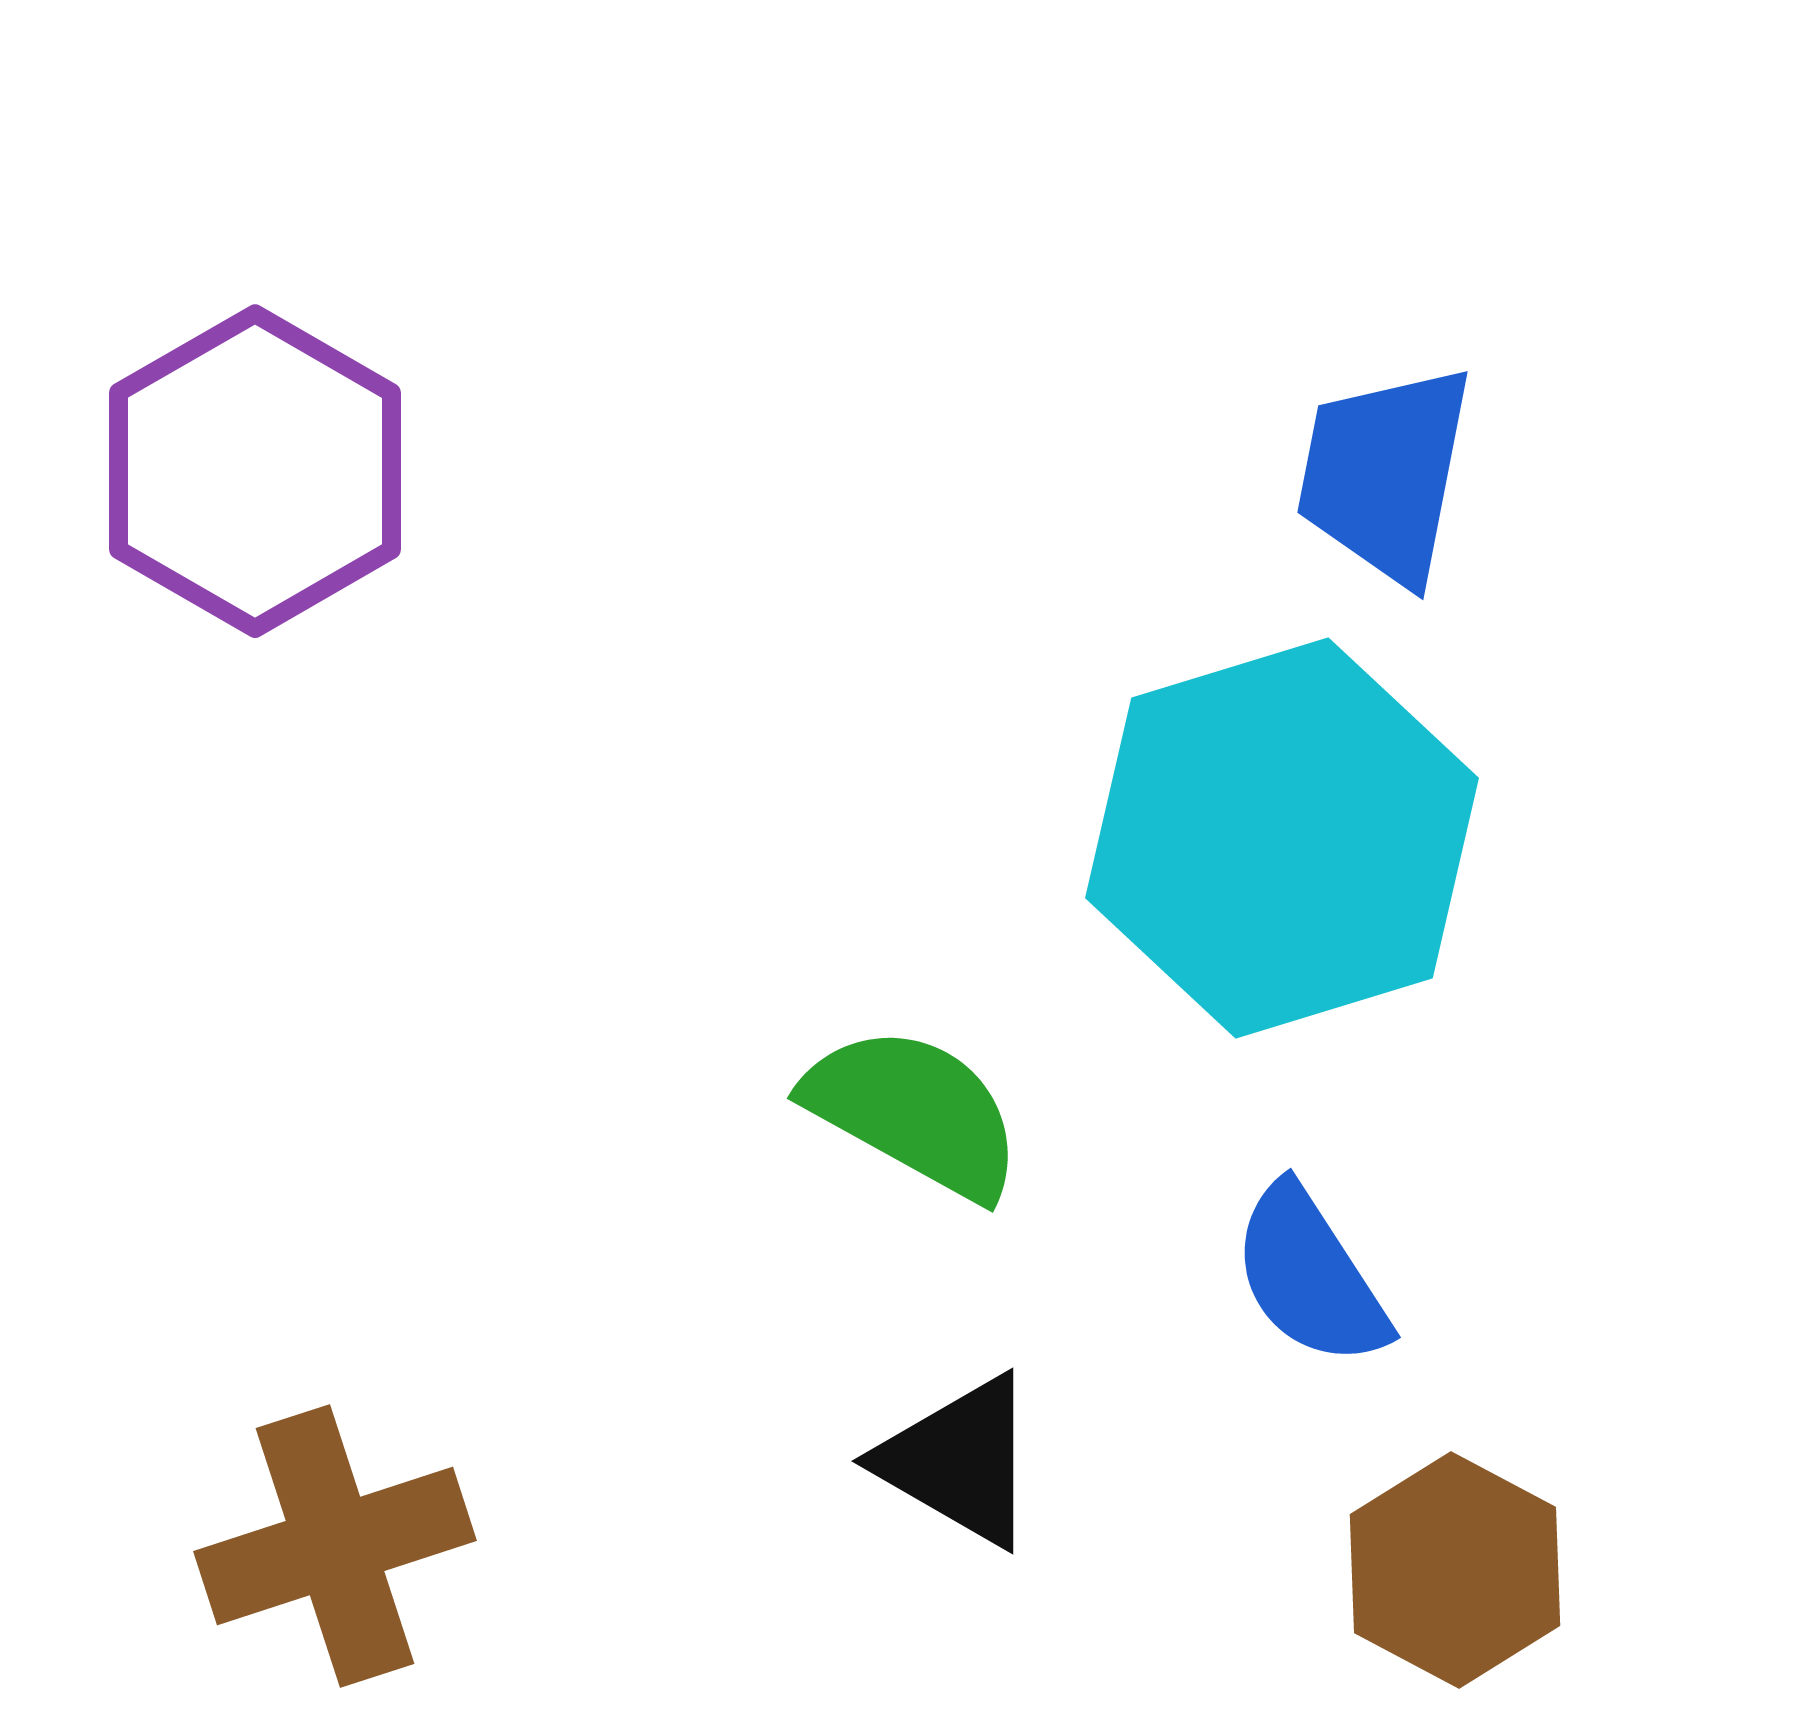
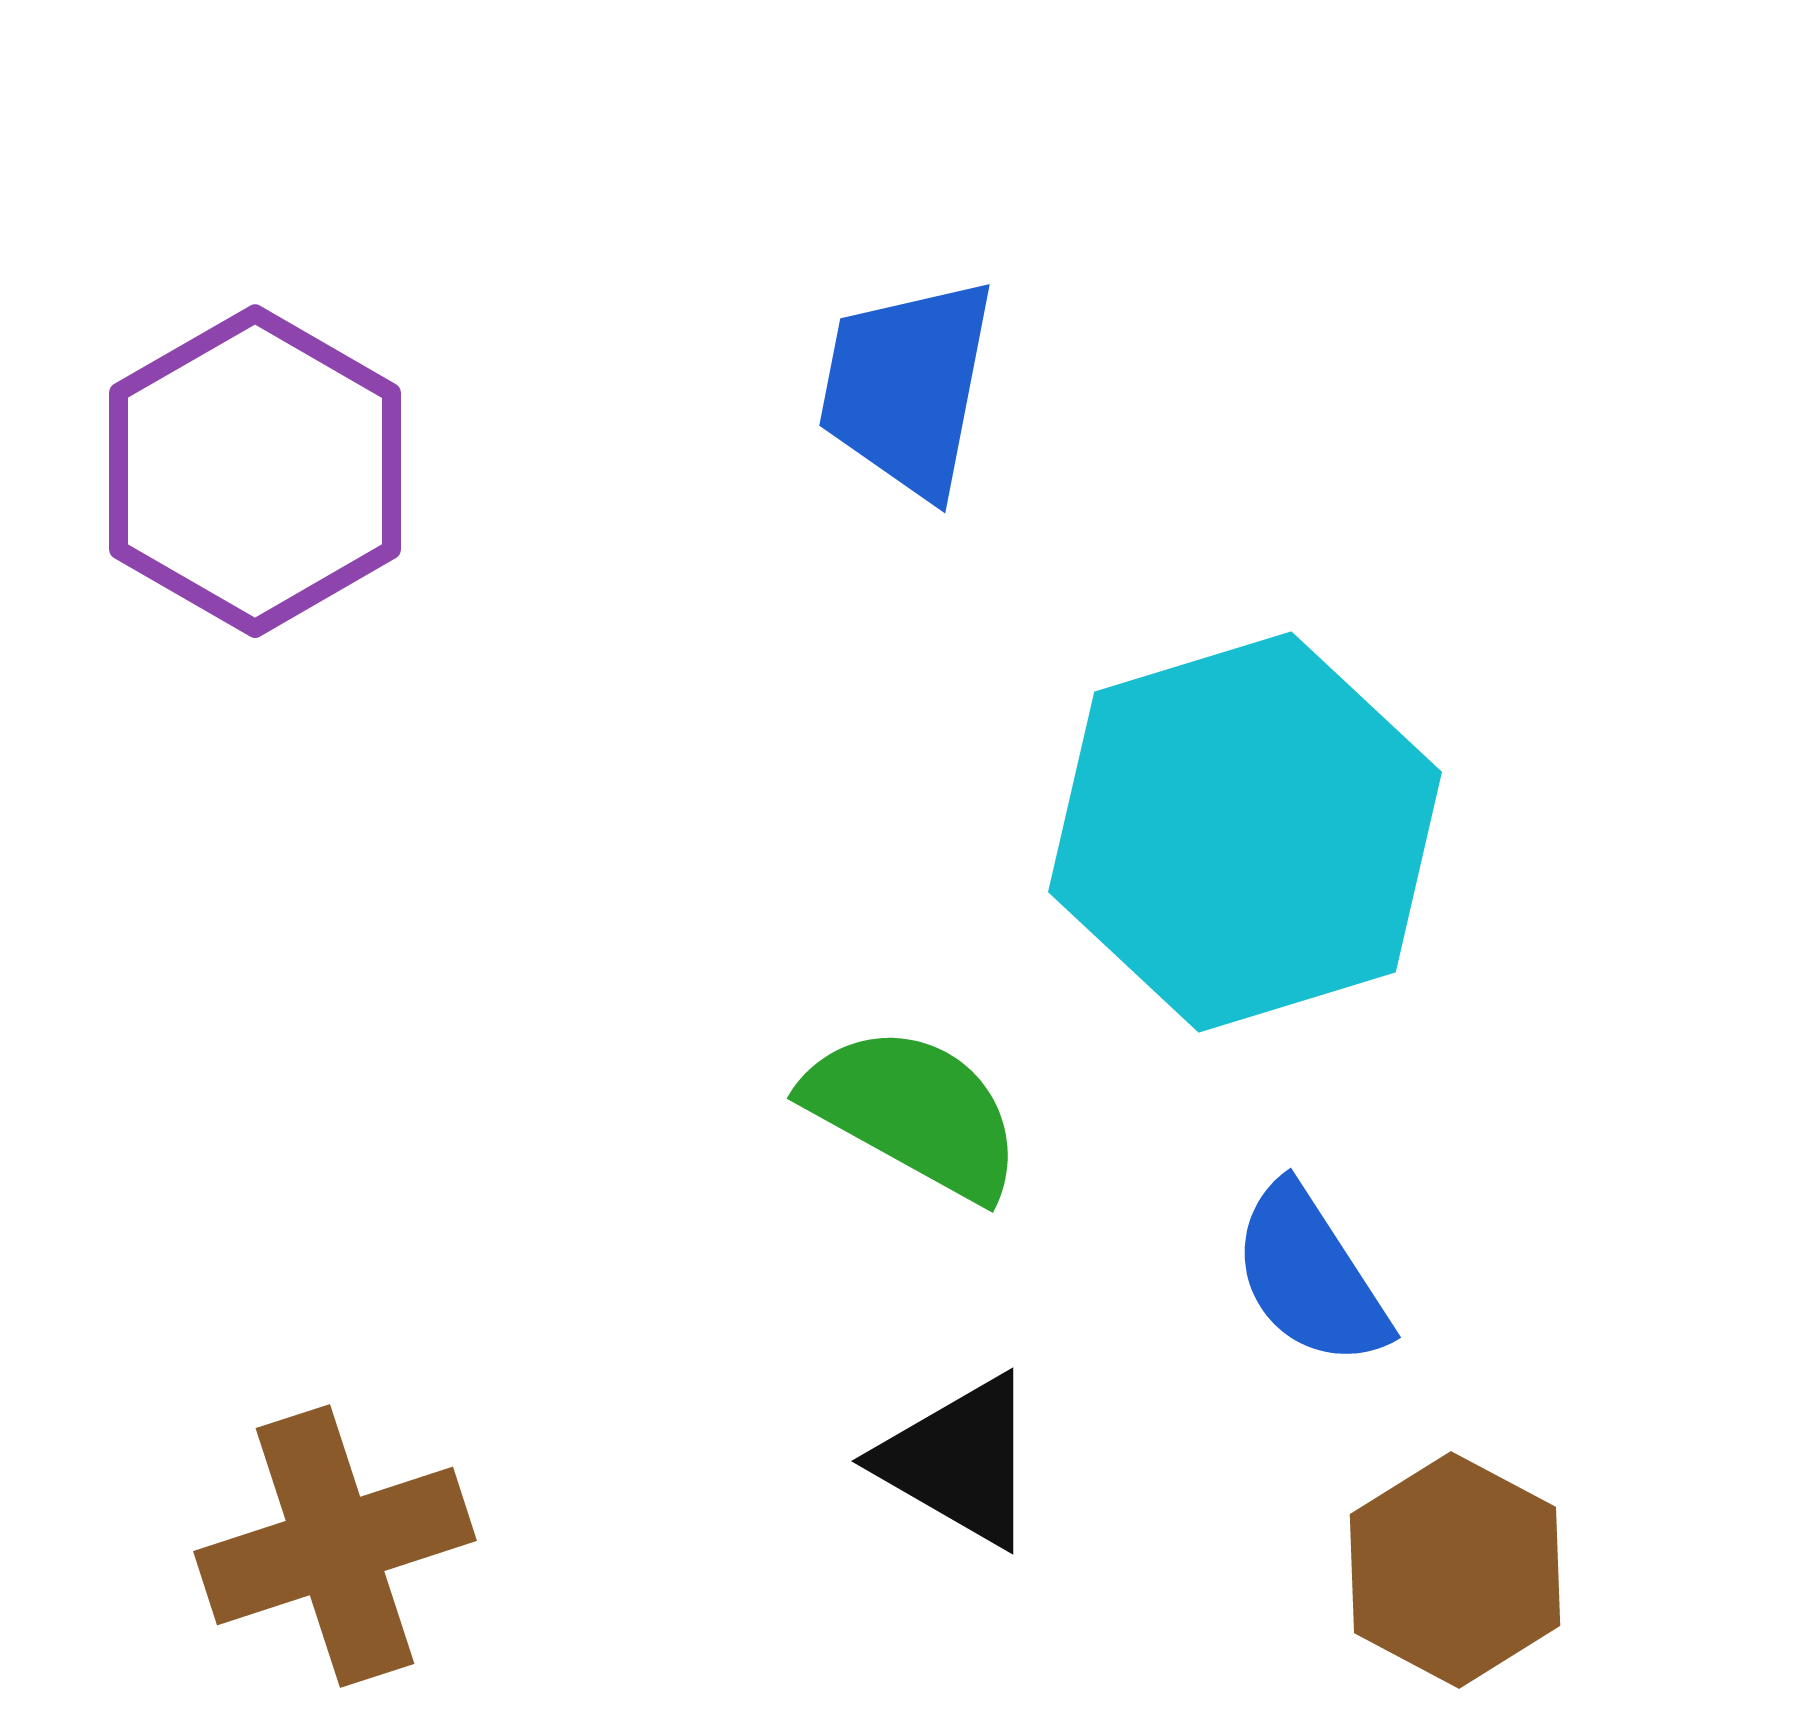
blue trapezoid: moved 478 px left, 87 px up
cyan hexagon: moved 37 px left, 6 px up
